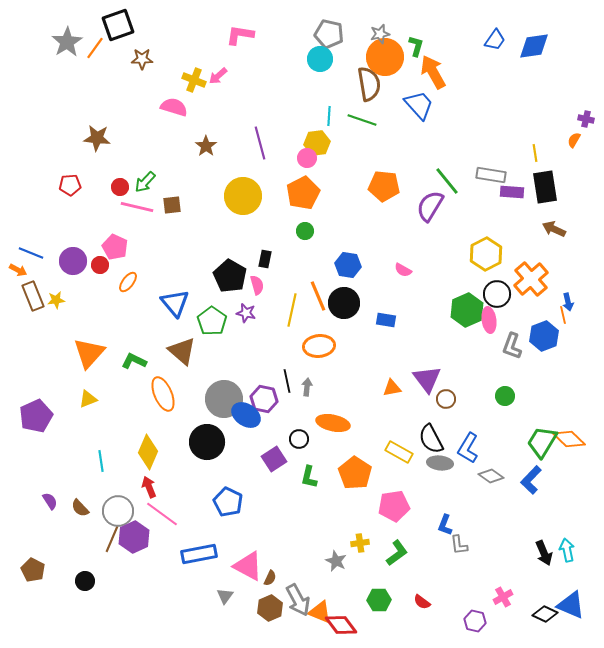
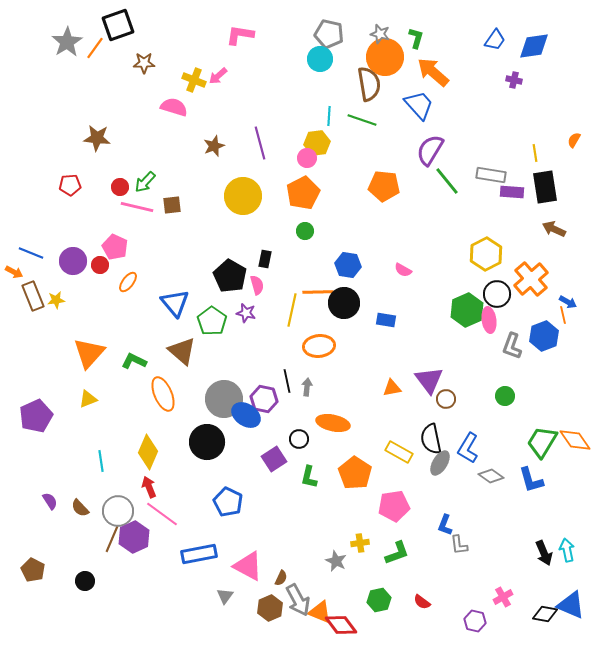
gray star at (380, 34): rotated 30 degrees clockwise
green L-shape at (416, 46): moved 8 px up
brown star at (142, 59): moved 2 px right, 4 px down
orange arrow at (433, 72): rotated 20 degrees counterclockwise
purple cross at (586, 119): moved 72 px left, 39 px up
brown star at (206, 146): moved 8 px right; rotated 15 degrees clockwise
purple semicircle at (430, 206): moved 56 px up
orange arrow at (18, 270): moved 4 px left, 2 px down
orange line at (318, 296): moved 4 px up; rotated 68 degrees counterclockwise
blue arrow at (568, 302): rotated 48 degrees counterclockwise
purple triangle at (427, 379): moved 2 px right, 1 px down
black semicircle at (431, 439): rotated 16 degrees clockwise
orange diamond at (569, 439): moved 6 px right, 1 px down; rotated 12 degrees clockwise
gray ellipse at (440, 463): rotated 65 degrees counterclockwise
blue L-shape at (531, 480): rotated 60 degrees counterclockwise
green L-shape at (397, 553): rotated 16 degrees clockwise
brown semicircle at (270, 578): moved 11 px right
green hexagon at (379, 600): rotated 10 degrees counterclockwise
black diamond at (545, 614): rotated 15 degrees counterclockwise
